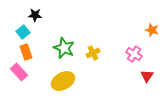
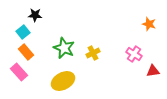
orange star: moved 3 px left, 6 px up
orange rectangle: rotated 21 degrees counterclockwise
red triangle: moved 6 px right, 5 px up; rotated 48 degrees clockwise
